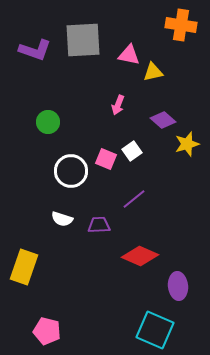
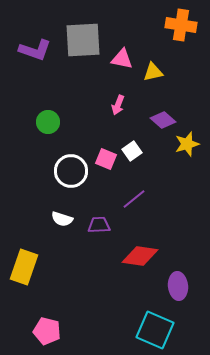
pink triangle: moved 7 px left, 4 px down
red diamond: rotated 15 degrees counterclockwise
